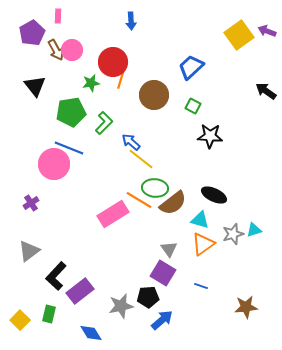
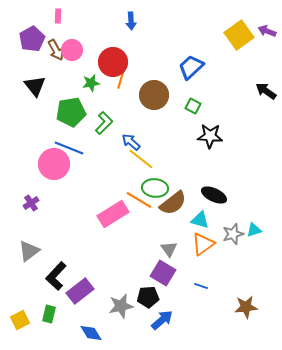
purple pentagon at (32, 33): moved 6 px down
yellow square at (20, 320): rotated 18 degrees clockwise
